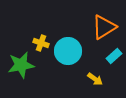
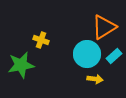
yellow cross: moved 3 px up
cyan circle: moved 19 px right, 3 px down
yellow arrow: rotated 28 degrees counterclockwise
